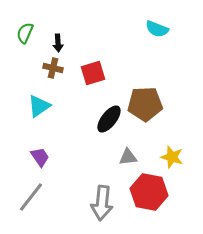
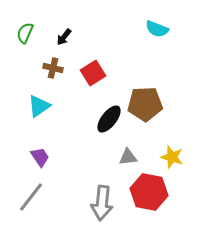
black arrow: moved 6 px right, 6 px up; rotated 42 degrees clockwise
red square: rotated 15 degrees counterclockwise
